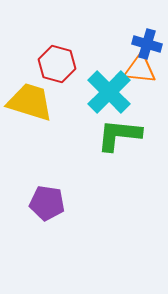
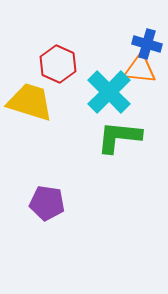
red hexagon: moved 1 px right; rotated 9 degrees clockwise
green L-shape: moved 2 px down
